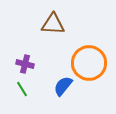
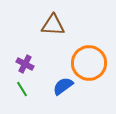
brown triangle: moved 1 px down
purple cross: rotated 12 degrees clockwise
blue semicircle: rotated 15 degrees clockwise
